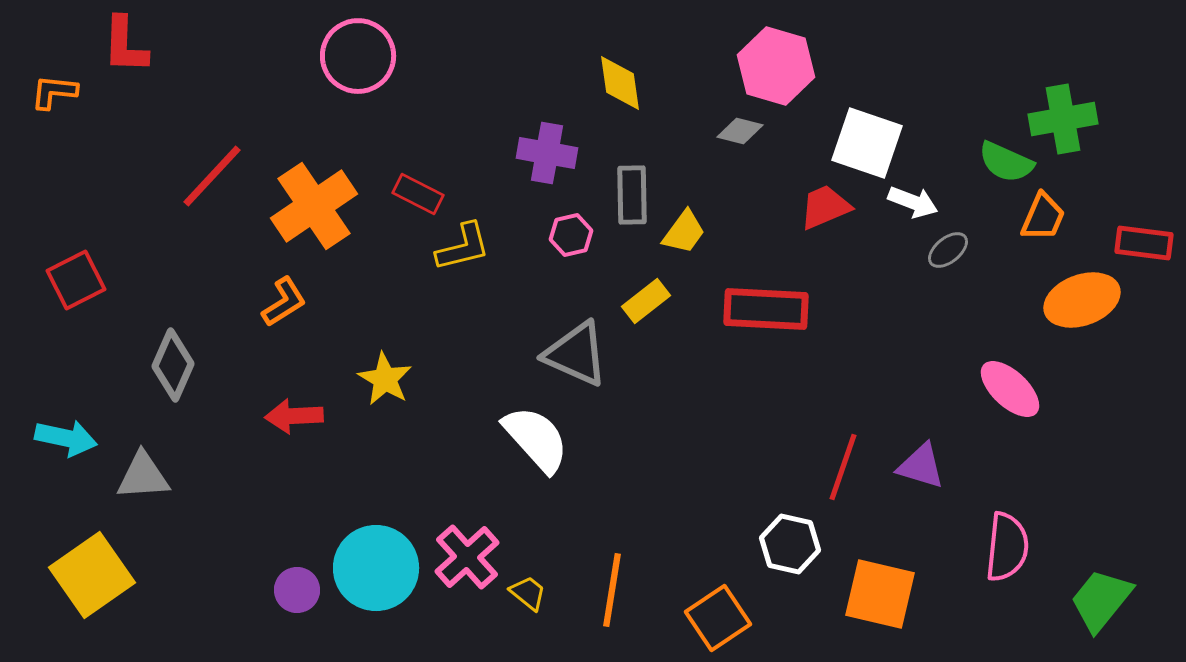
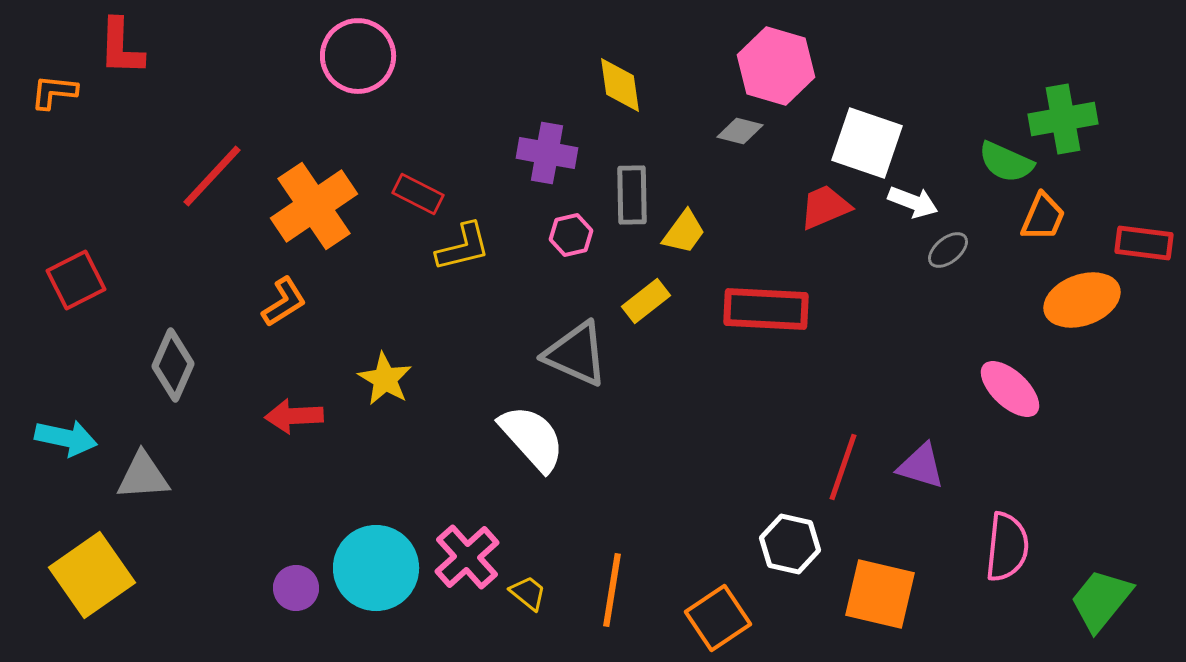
red L-shape at (125, 45): moved 4 px left, 2 px down
yellow diamond at (620, 83): moved 2 px down
white semicircle at (536, 439): moved 4 px left, 1 px up
purple circle at (297, 590): moved 1 px left, 2 px up
